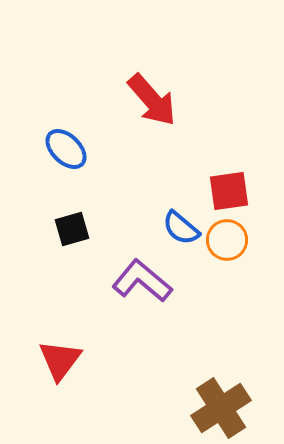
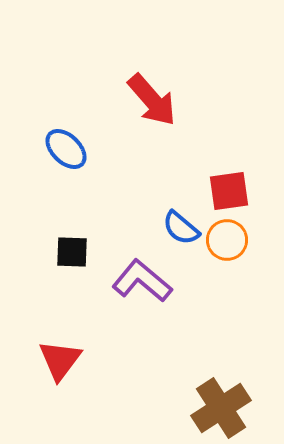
black square: moved 23 px down; rotated 18 degrees clockwise
